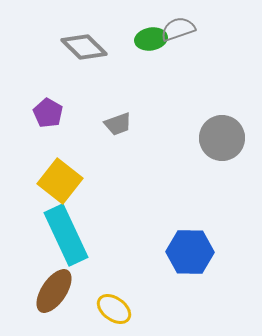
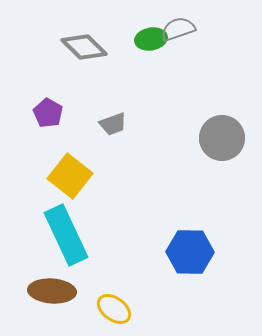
gray trapezoid: moved 5 px left
yellow square: moved 10 px right, 5 px up
brown ellipse: moved 2 px left; rotated 60 degrees clockwise
